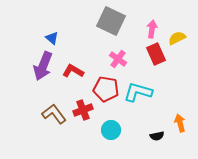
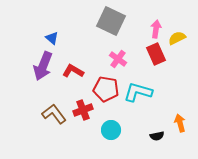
pink arrow: moved 4 px right
